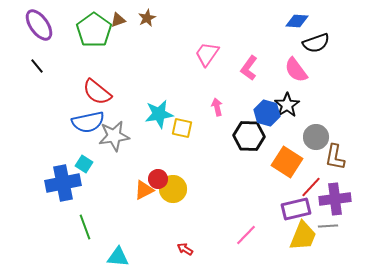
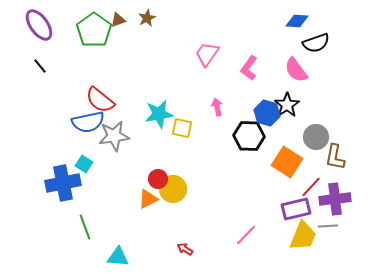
black line: moved 3 px right
red semicircle: moved 3 px right, 8 px down
orange triangle: moved 4 px right, 9 px down
